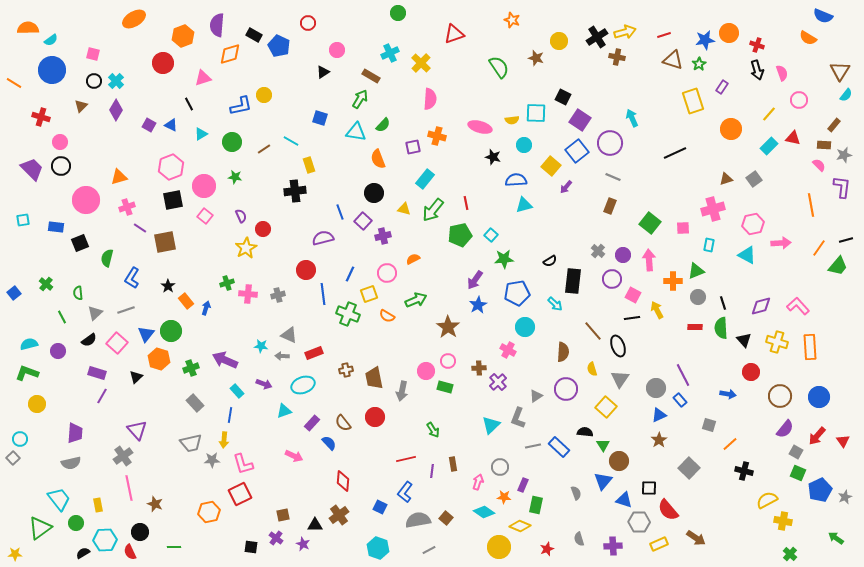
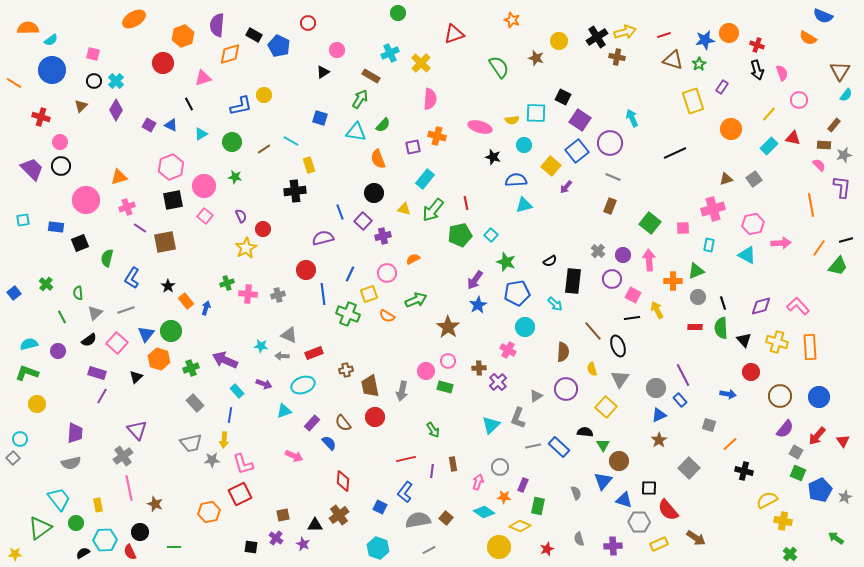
green star at (504, 259): moved 2 px right, 3 px down; rotated 24 degrees clockwise
brown trapezoid at (374, 378): moved 4 px left, 8 px down
green rectangle at (536, 505): moved 2 px right, 1 px down
